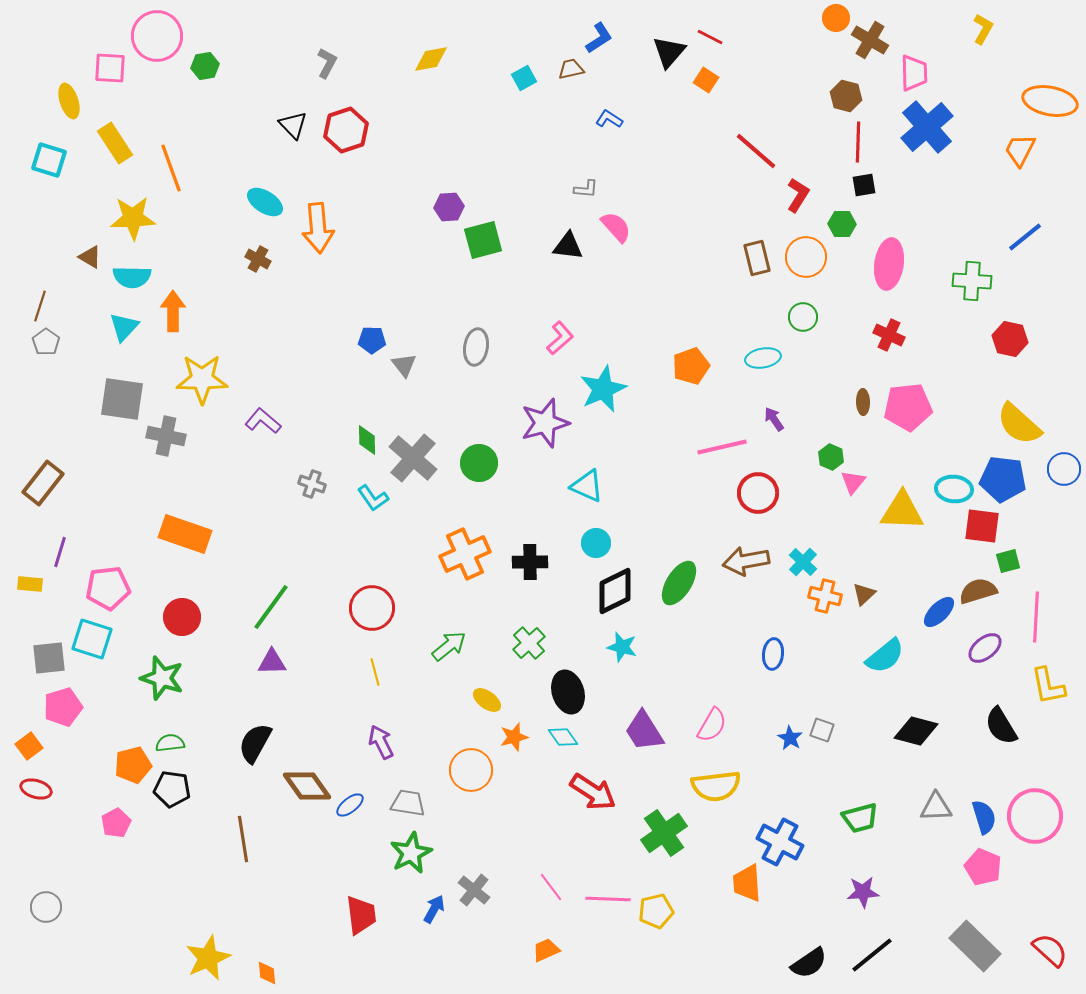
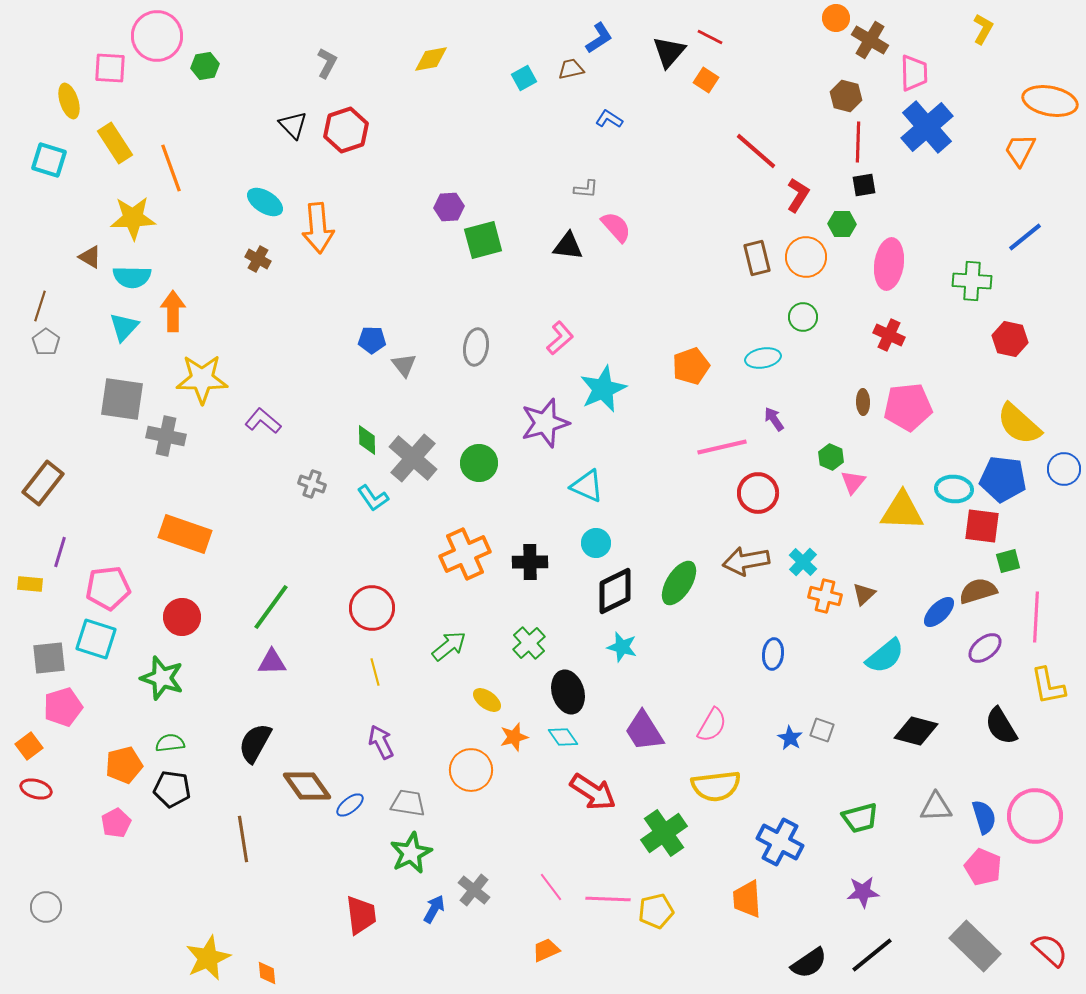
cyan square at (92, 639): moved 4 px right
orange pentagon at (133, 765): moved 9 px left
orange trapezoid at (747, 883): moved 16 px down
